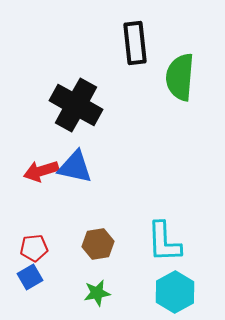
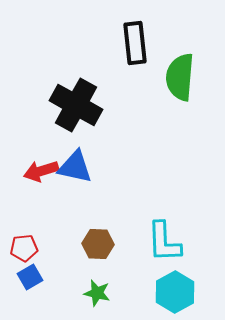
brown hexagon: rotated 12 degrees clockwise
red pentagon: moved 10 px left
green star: rotated 24 degrees clockwise
